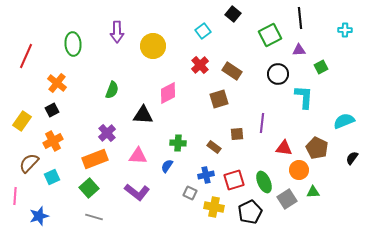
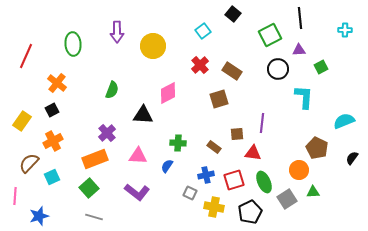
black circle at (278, 74): moved 5 px up
red triangle at (284, 148): moved 31 px left, 5 px down
